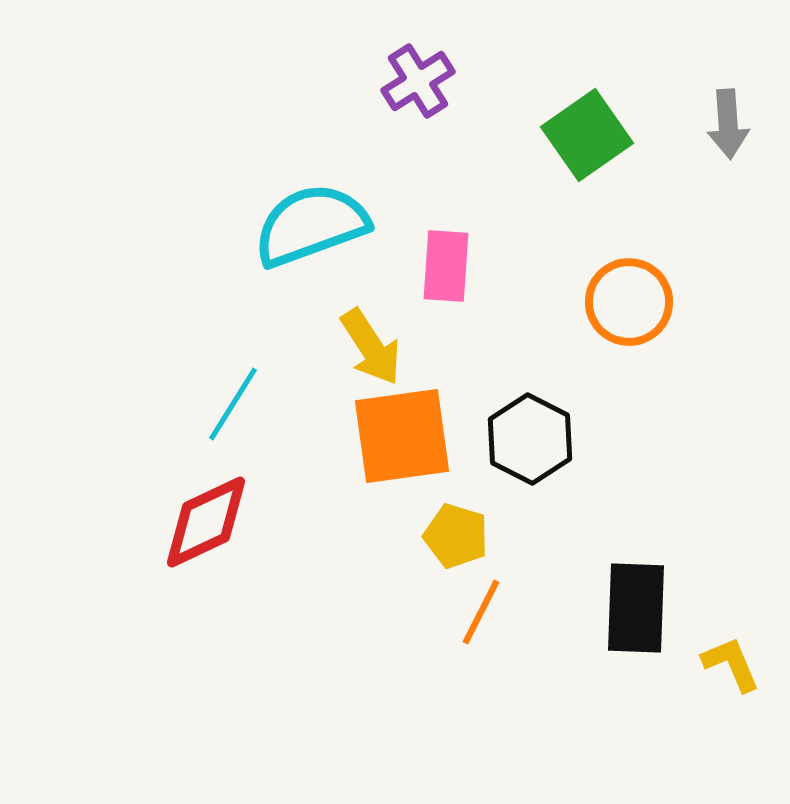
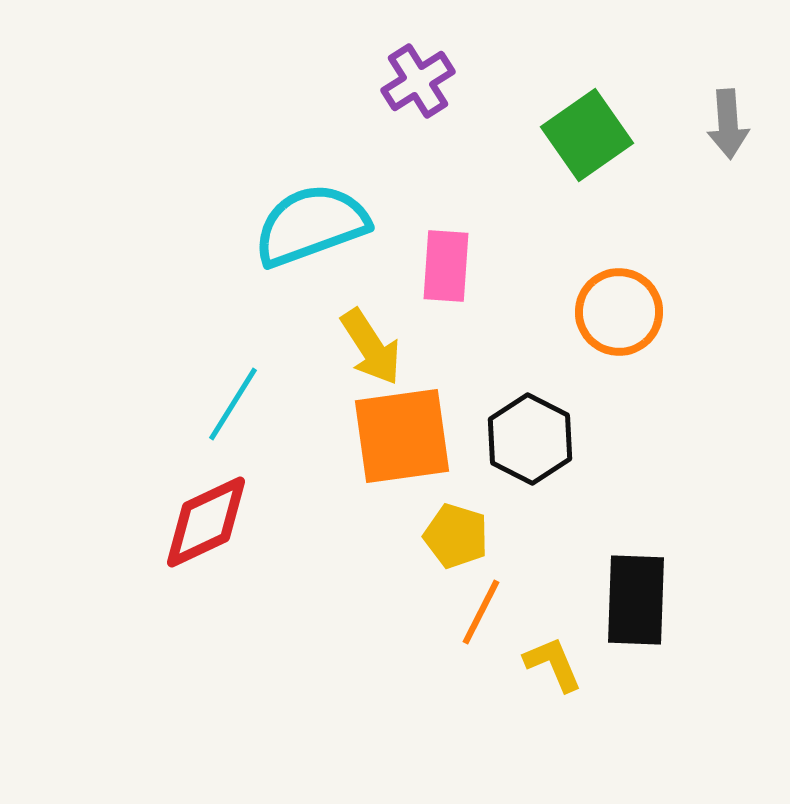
orange circle: moved 10 px left, 10 px down
black rectangle: moved 8 px up
yellow L-shape: moved 178 px left
